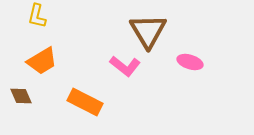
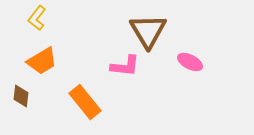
yellow L-shape: moved 2 px down; rotated 25 degrees clockwise
pink ellipse: rotated 10 degrees clockwise
pink L-shape: rotated 32 degrees counterclockwise
brown diamond: rotated 30 degrees clockwise
orange rectangle: rotated 24 degrees clockwise
